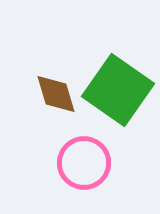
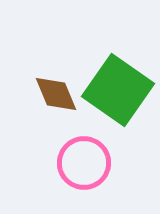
brown diamond: rotated 6 degrees counterclockwise
